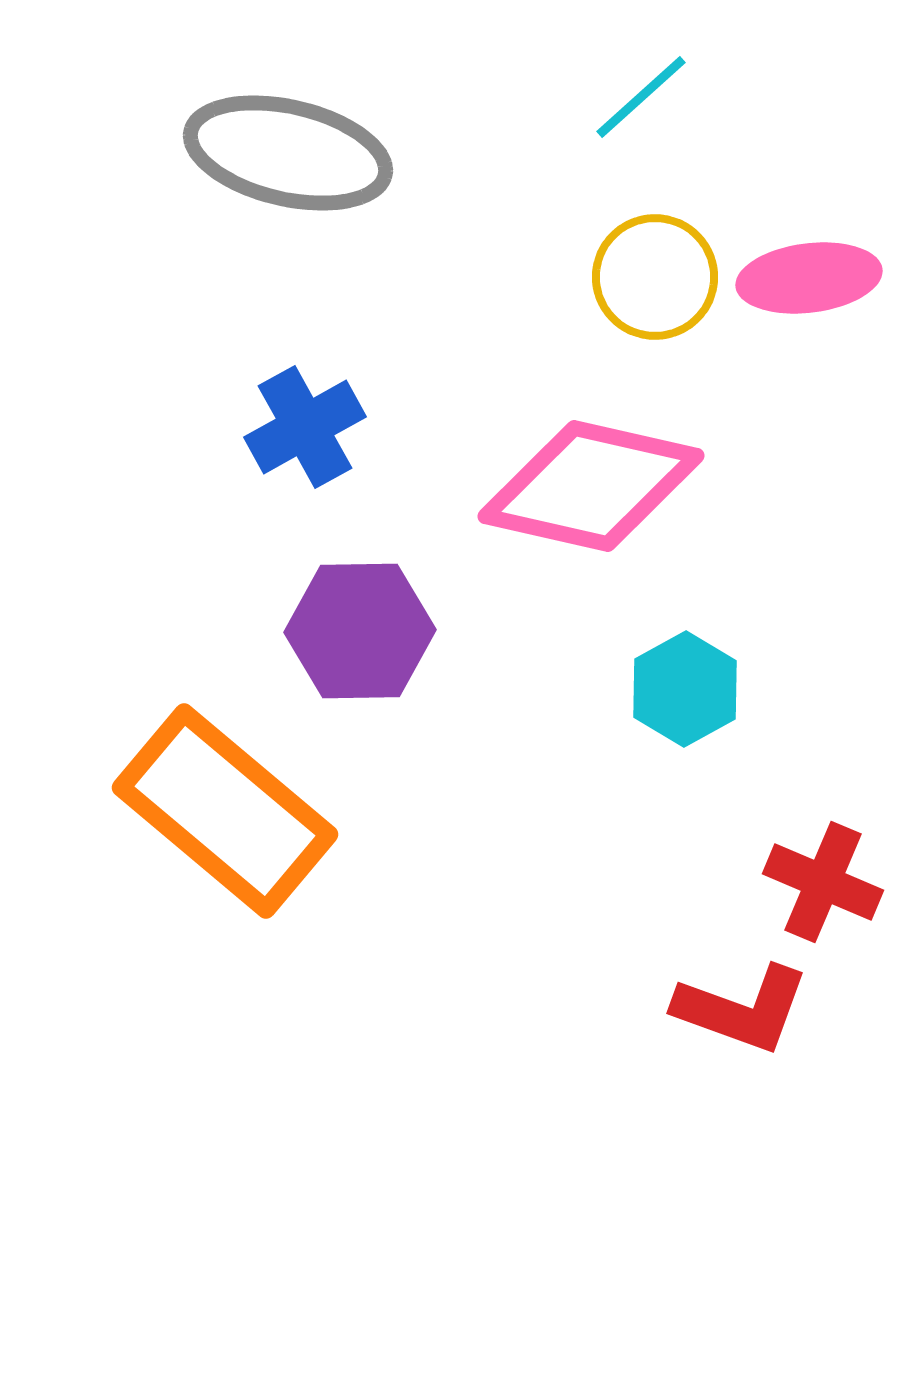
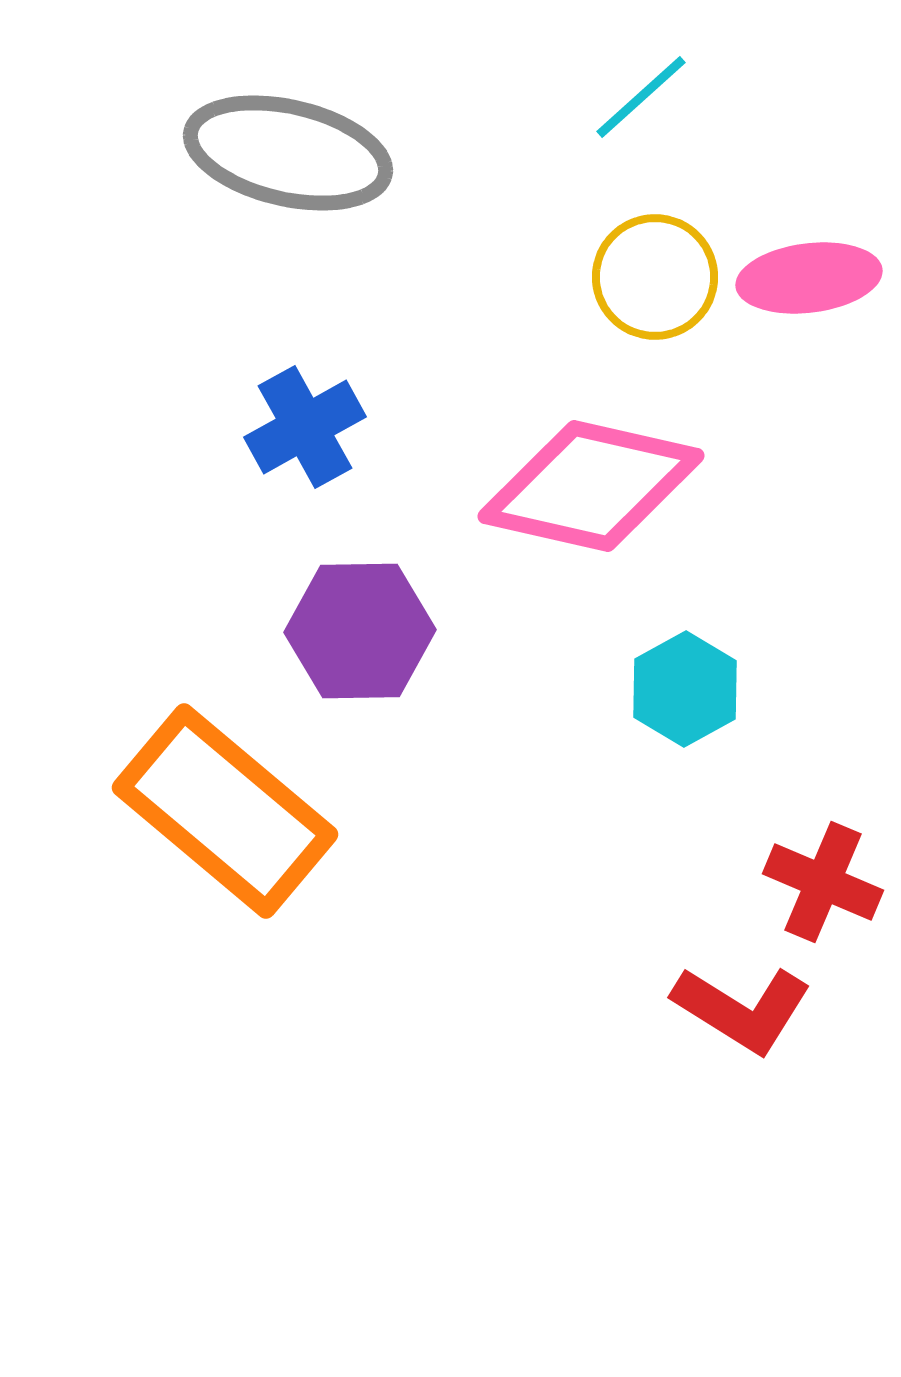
red L-shape: rotated 12 degrees clockwise
